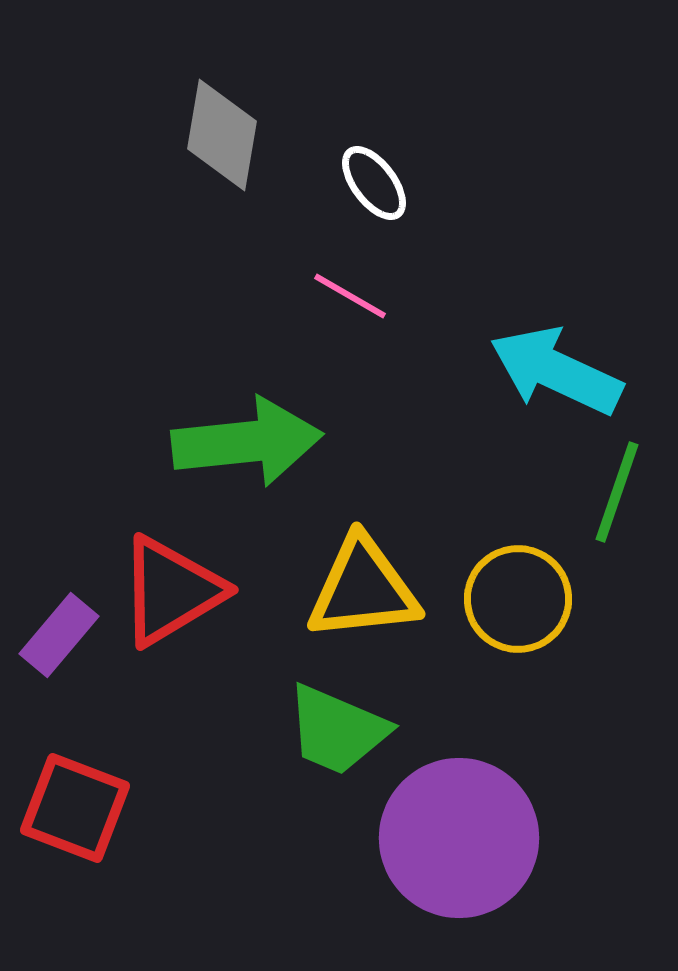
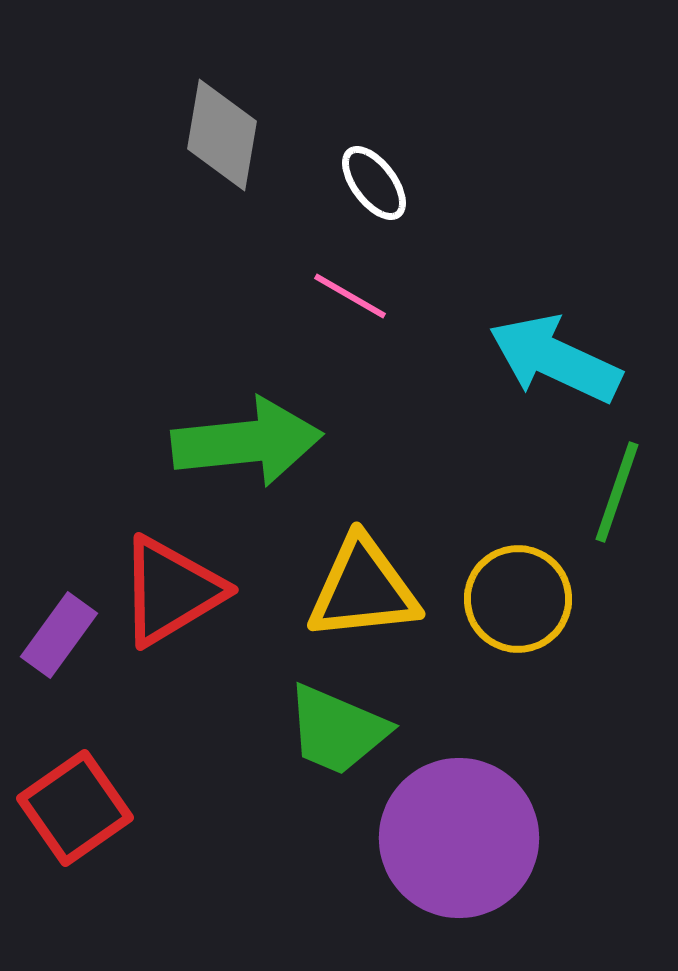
cyan arrow: moved 1 px left, 12 px up
purple rectangle: rotated 4 degrees counterclockwise
red square: rotated 34 degrees clockwise
